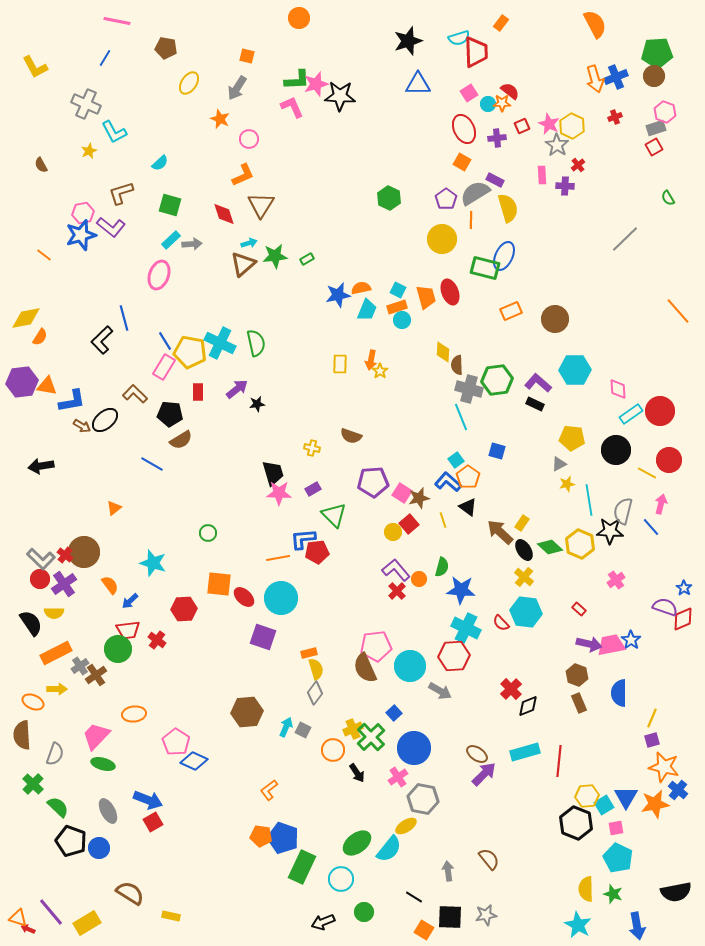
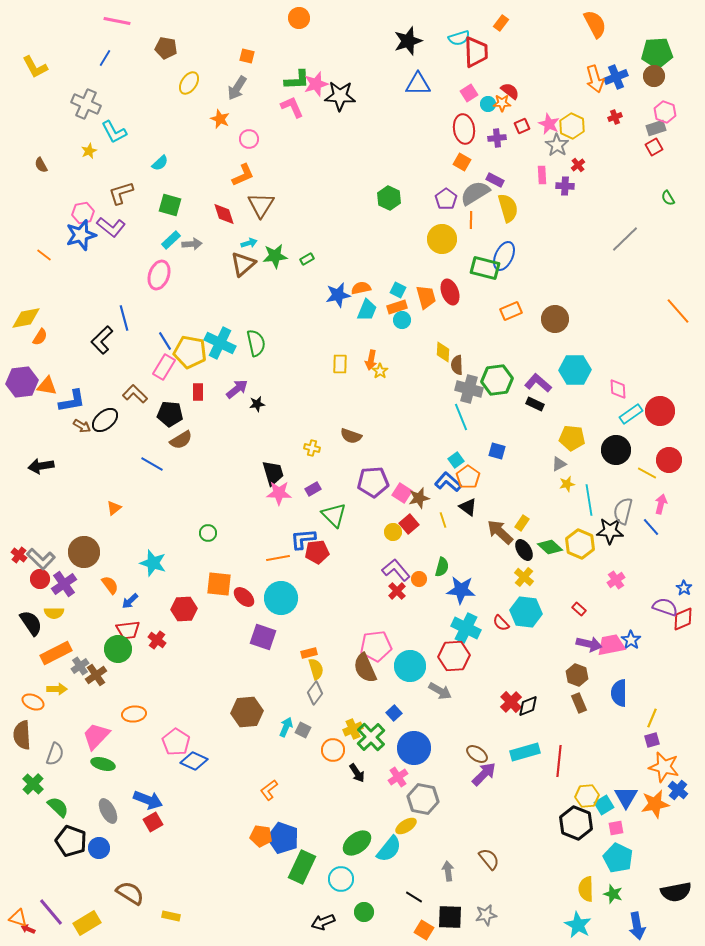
red ellipse at (464, 129): rotated 16 degrees clockwise
red cross at (65, 555): moved 46 px left
red cross at (511, 689): moved 13 px down
